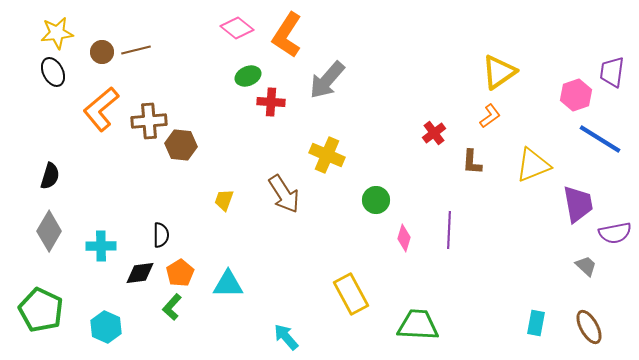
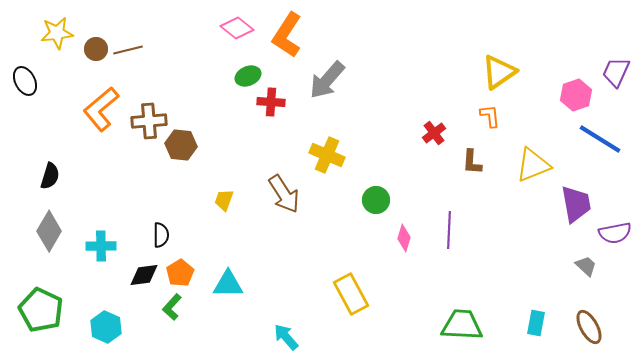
brown line at (136, 50): moved 8 px left
brown circle at (102, 52): moved 6 px left, 3 px up
black ellipse at (53, 72): moved 28 px left, 9 px down
purple trapezoid at (612, 72): moved 4 px right; rotated 16 degrees clockwise
orange L-shape at (490, 116): rotated 60 degrees counterclockwise
purple trapezoid at (578, 204): moved 2 px left
black diamond at (140, 273): moved 4 px right, 2 px down
green trapezoid at (418, 325): moved 44 px right
